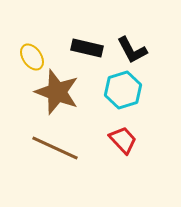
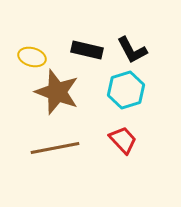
black rectangle: moved 2 px down
yellow ellipse: rotated 40 degrees counterclockwise
cyan hexagon: moved 3 px right
brown line: rotated 36 degrees counterclockwise
